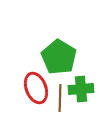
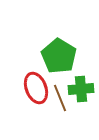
green pentagon: moved 1 px up
brown line: rotated 24 degrees counterclockwise
